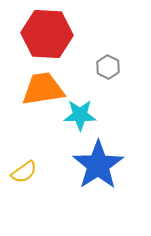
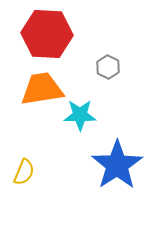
orange trapezoid: moved 1 px left
blue star: moved 19 px right
yellow semicircle: rotated 32 degrees counterclockwise
